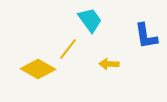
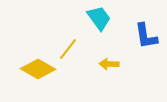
cyan trapezoid: moved 9 px right, 2 px up
